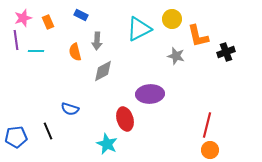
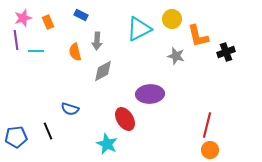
red ellipse: rotated 15 degrees counterclockwise
